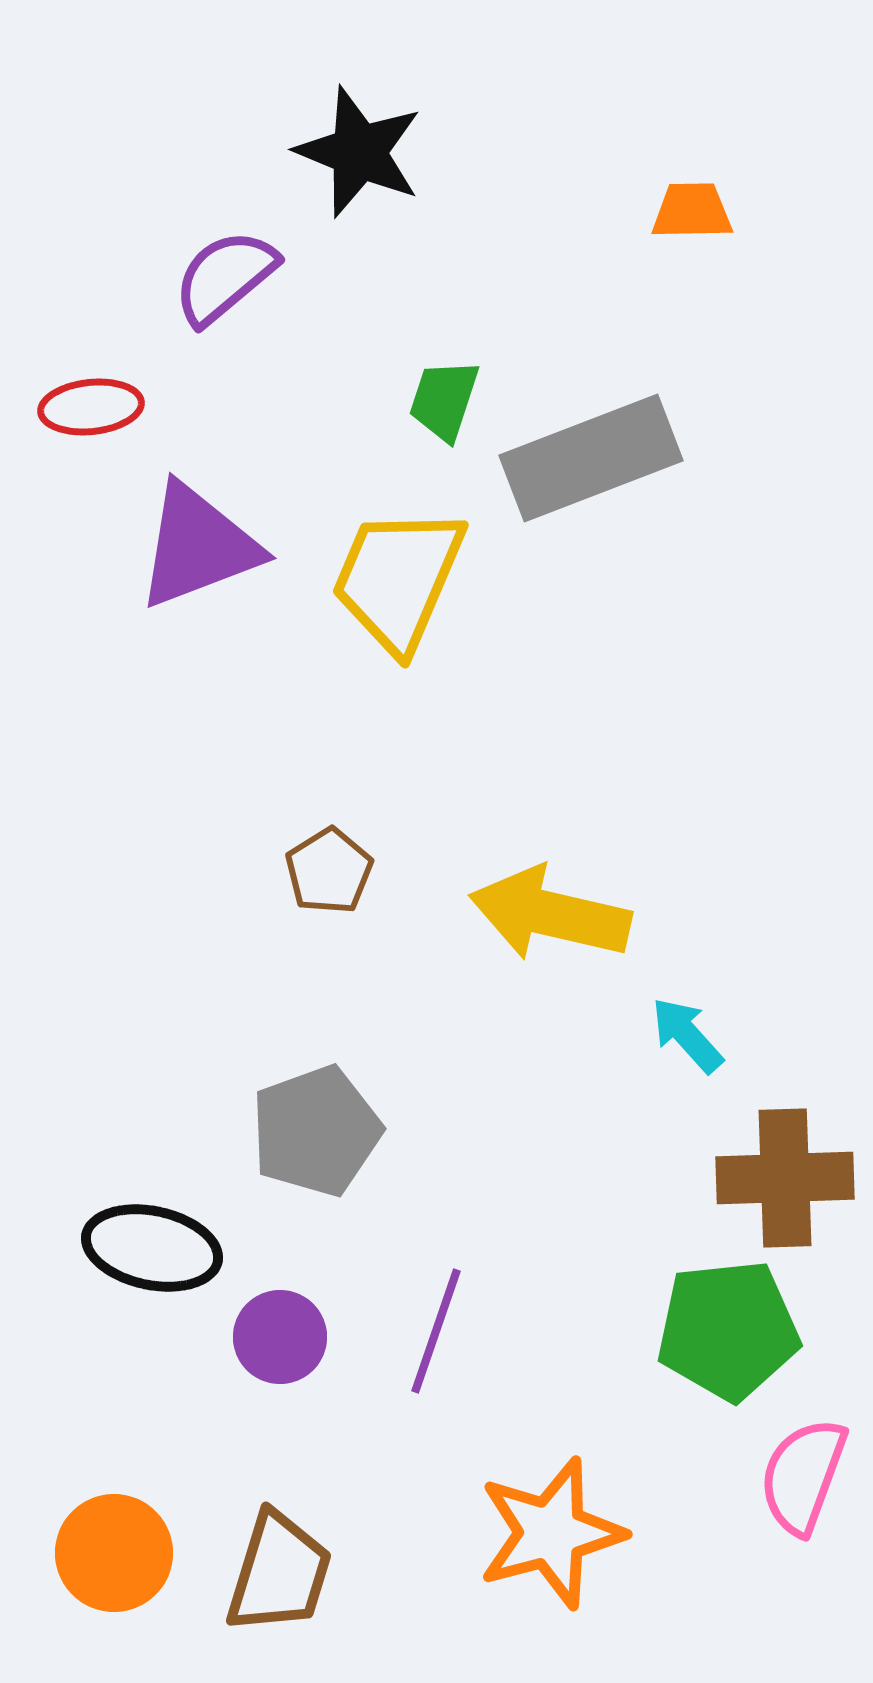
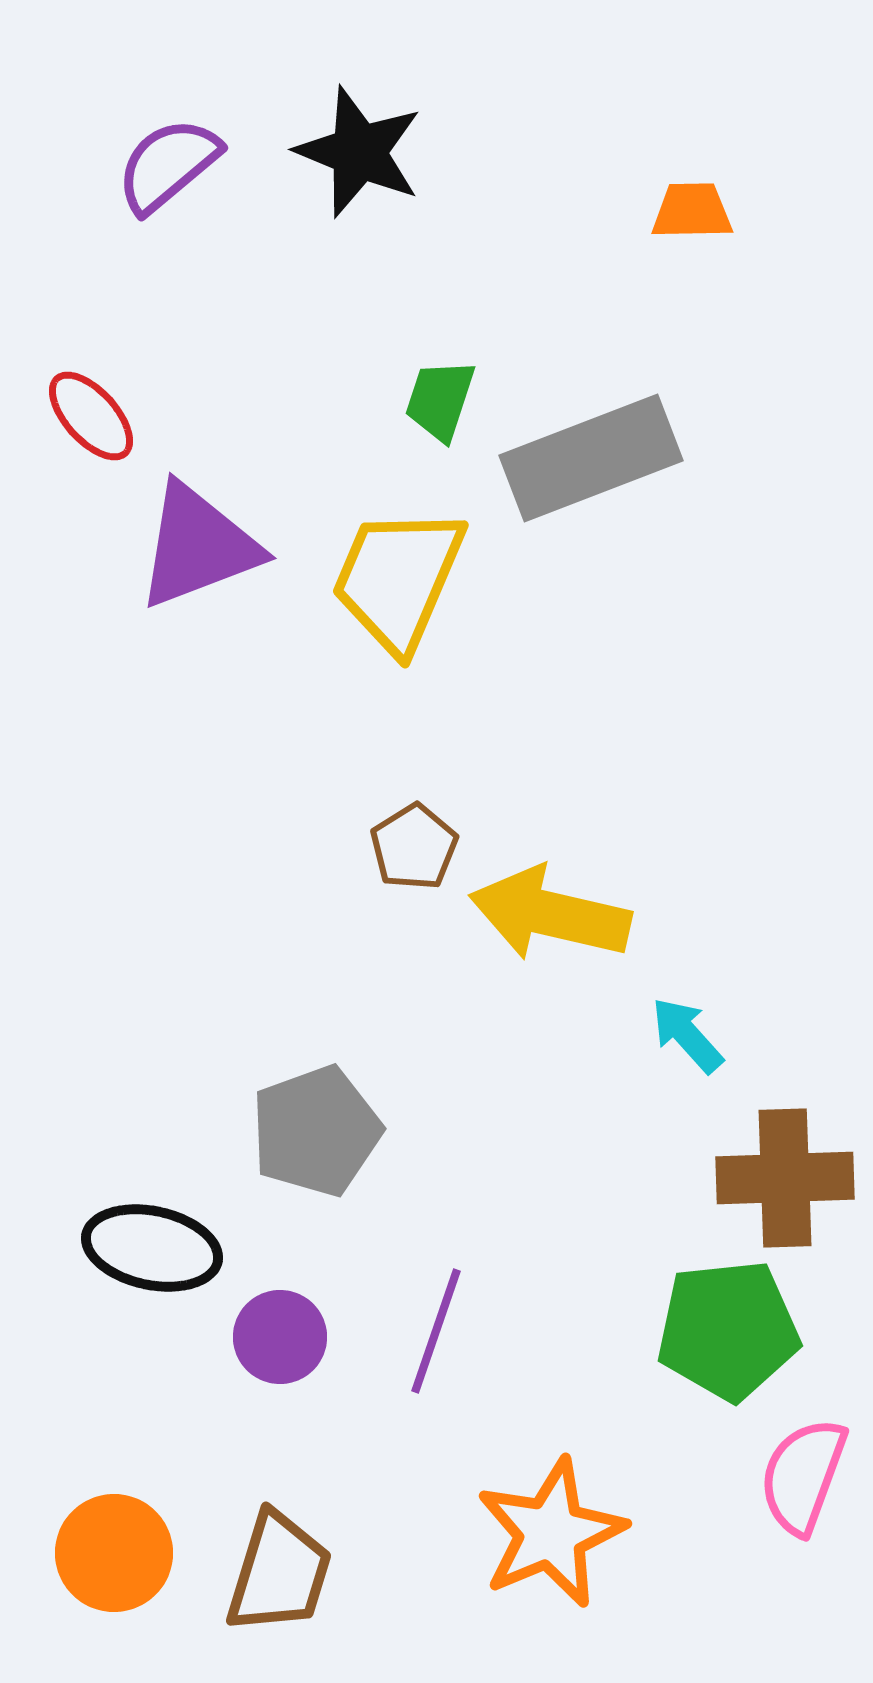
purple semicircle: moved 57 px left, 112 px up
green trapezoid: moved 4 px left
red ellipse: moved 9 px down; rotated 54 degrees clockwise
brown pentagon: moved 85 px right, 24 px up
orange star: rotated 8 degrees counterclockwise
